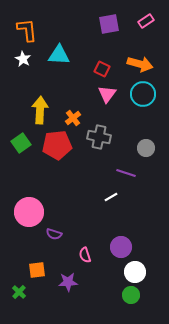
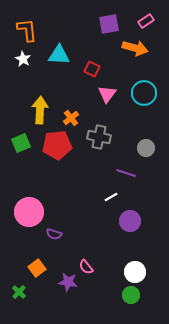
orange arrow: moved 5 px left, 16 px up
red square: moved 10 px left
cyan circle: moved 1 px right, 1 px up
orange cross: moved 2 px left
green square: rotated 12 degrees clockwise
purple circle: moved 9 px right, 26 px up
pink semicircle: moved 1 px right, 12 px down; rotated 21 degrees counterclockwise
orange square: moved 2 px up; rotated 30 degrees counterclockwise
purple star: rotated 12 degrees clockwise
